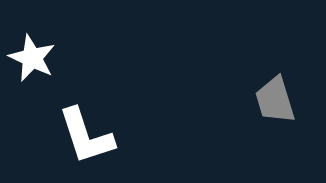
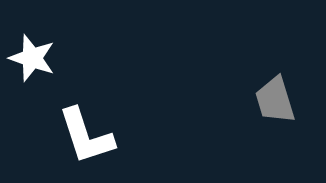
white star: rotated 6 degrees counterclockwise
